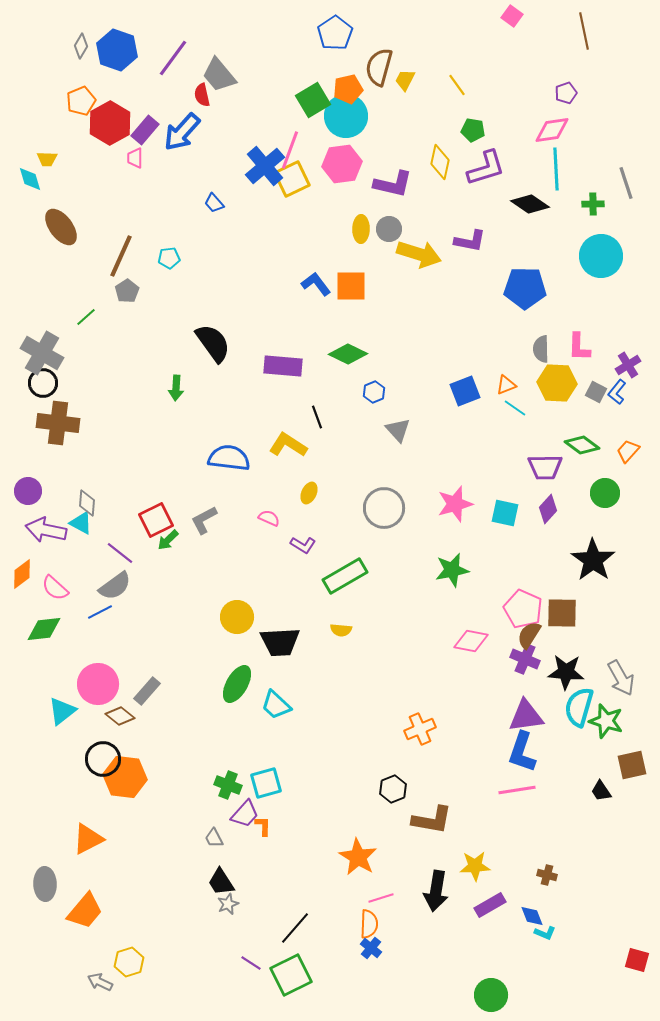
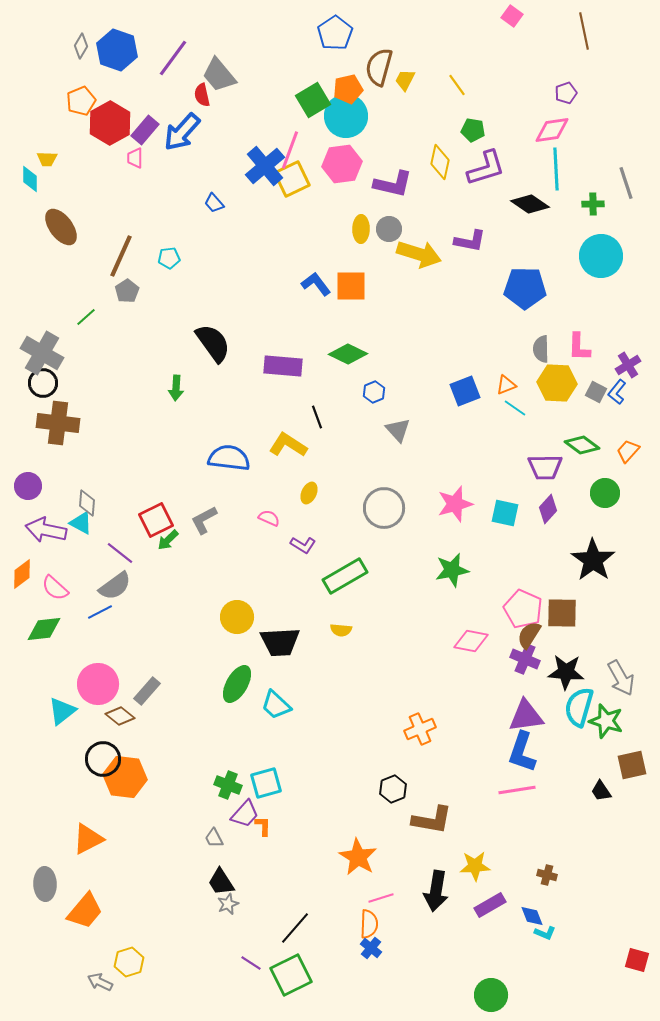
cyan diamond at (30, 179): rotated 16 degrees clockwise
purple circle at (28, 491): moved 5 px up
